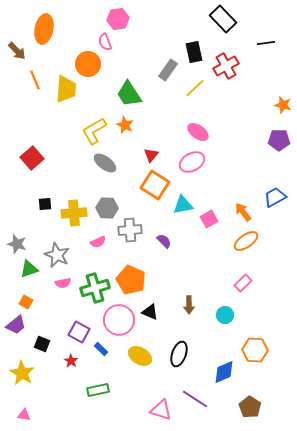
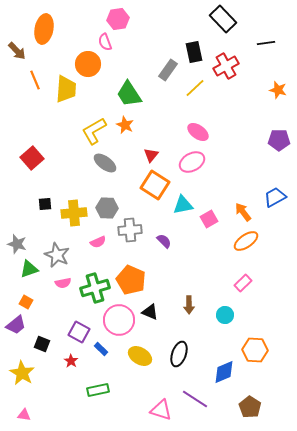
orange star at (283, 105): moved 5 px left, 15 px up
